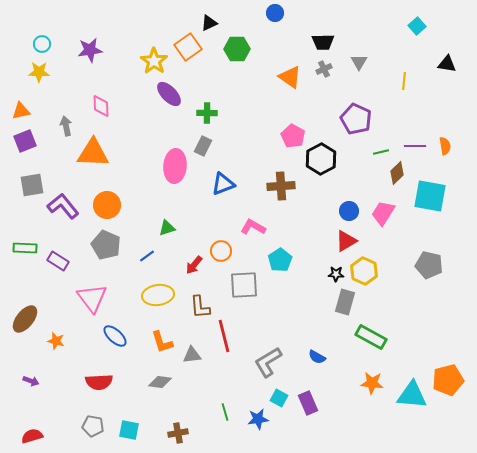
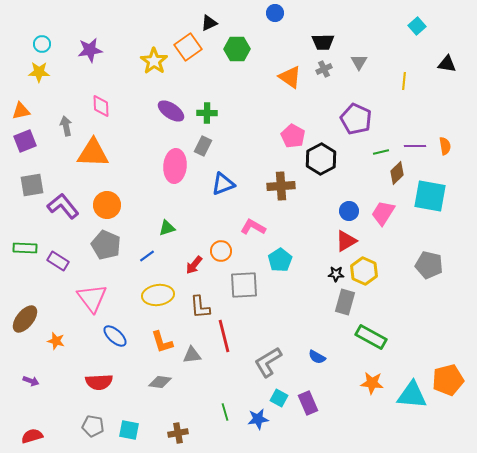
purple ellipse at (169, 94): moved 2 px right, 17 px down; rotated 12 degrees counterclockwise
